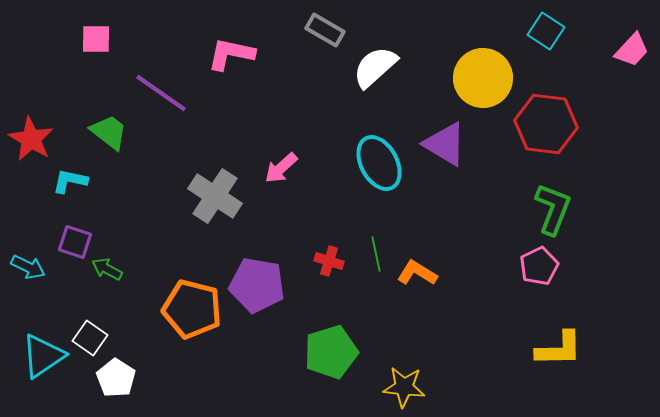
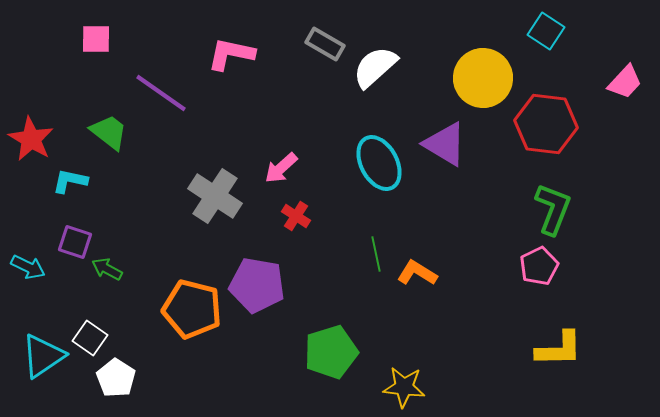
gray rectangle: moved 14 px down
pink trapezoid: moved 7 px left, 32 px down
red cross: moved 33 px left, 45 px up; rotated 16 degrees clockwise
